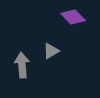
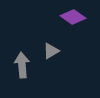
purple diamond: rotated 10 degrees counterclockwise
